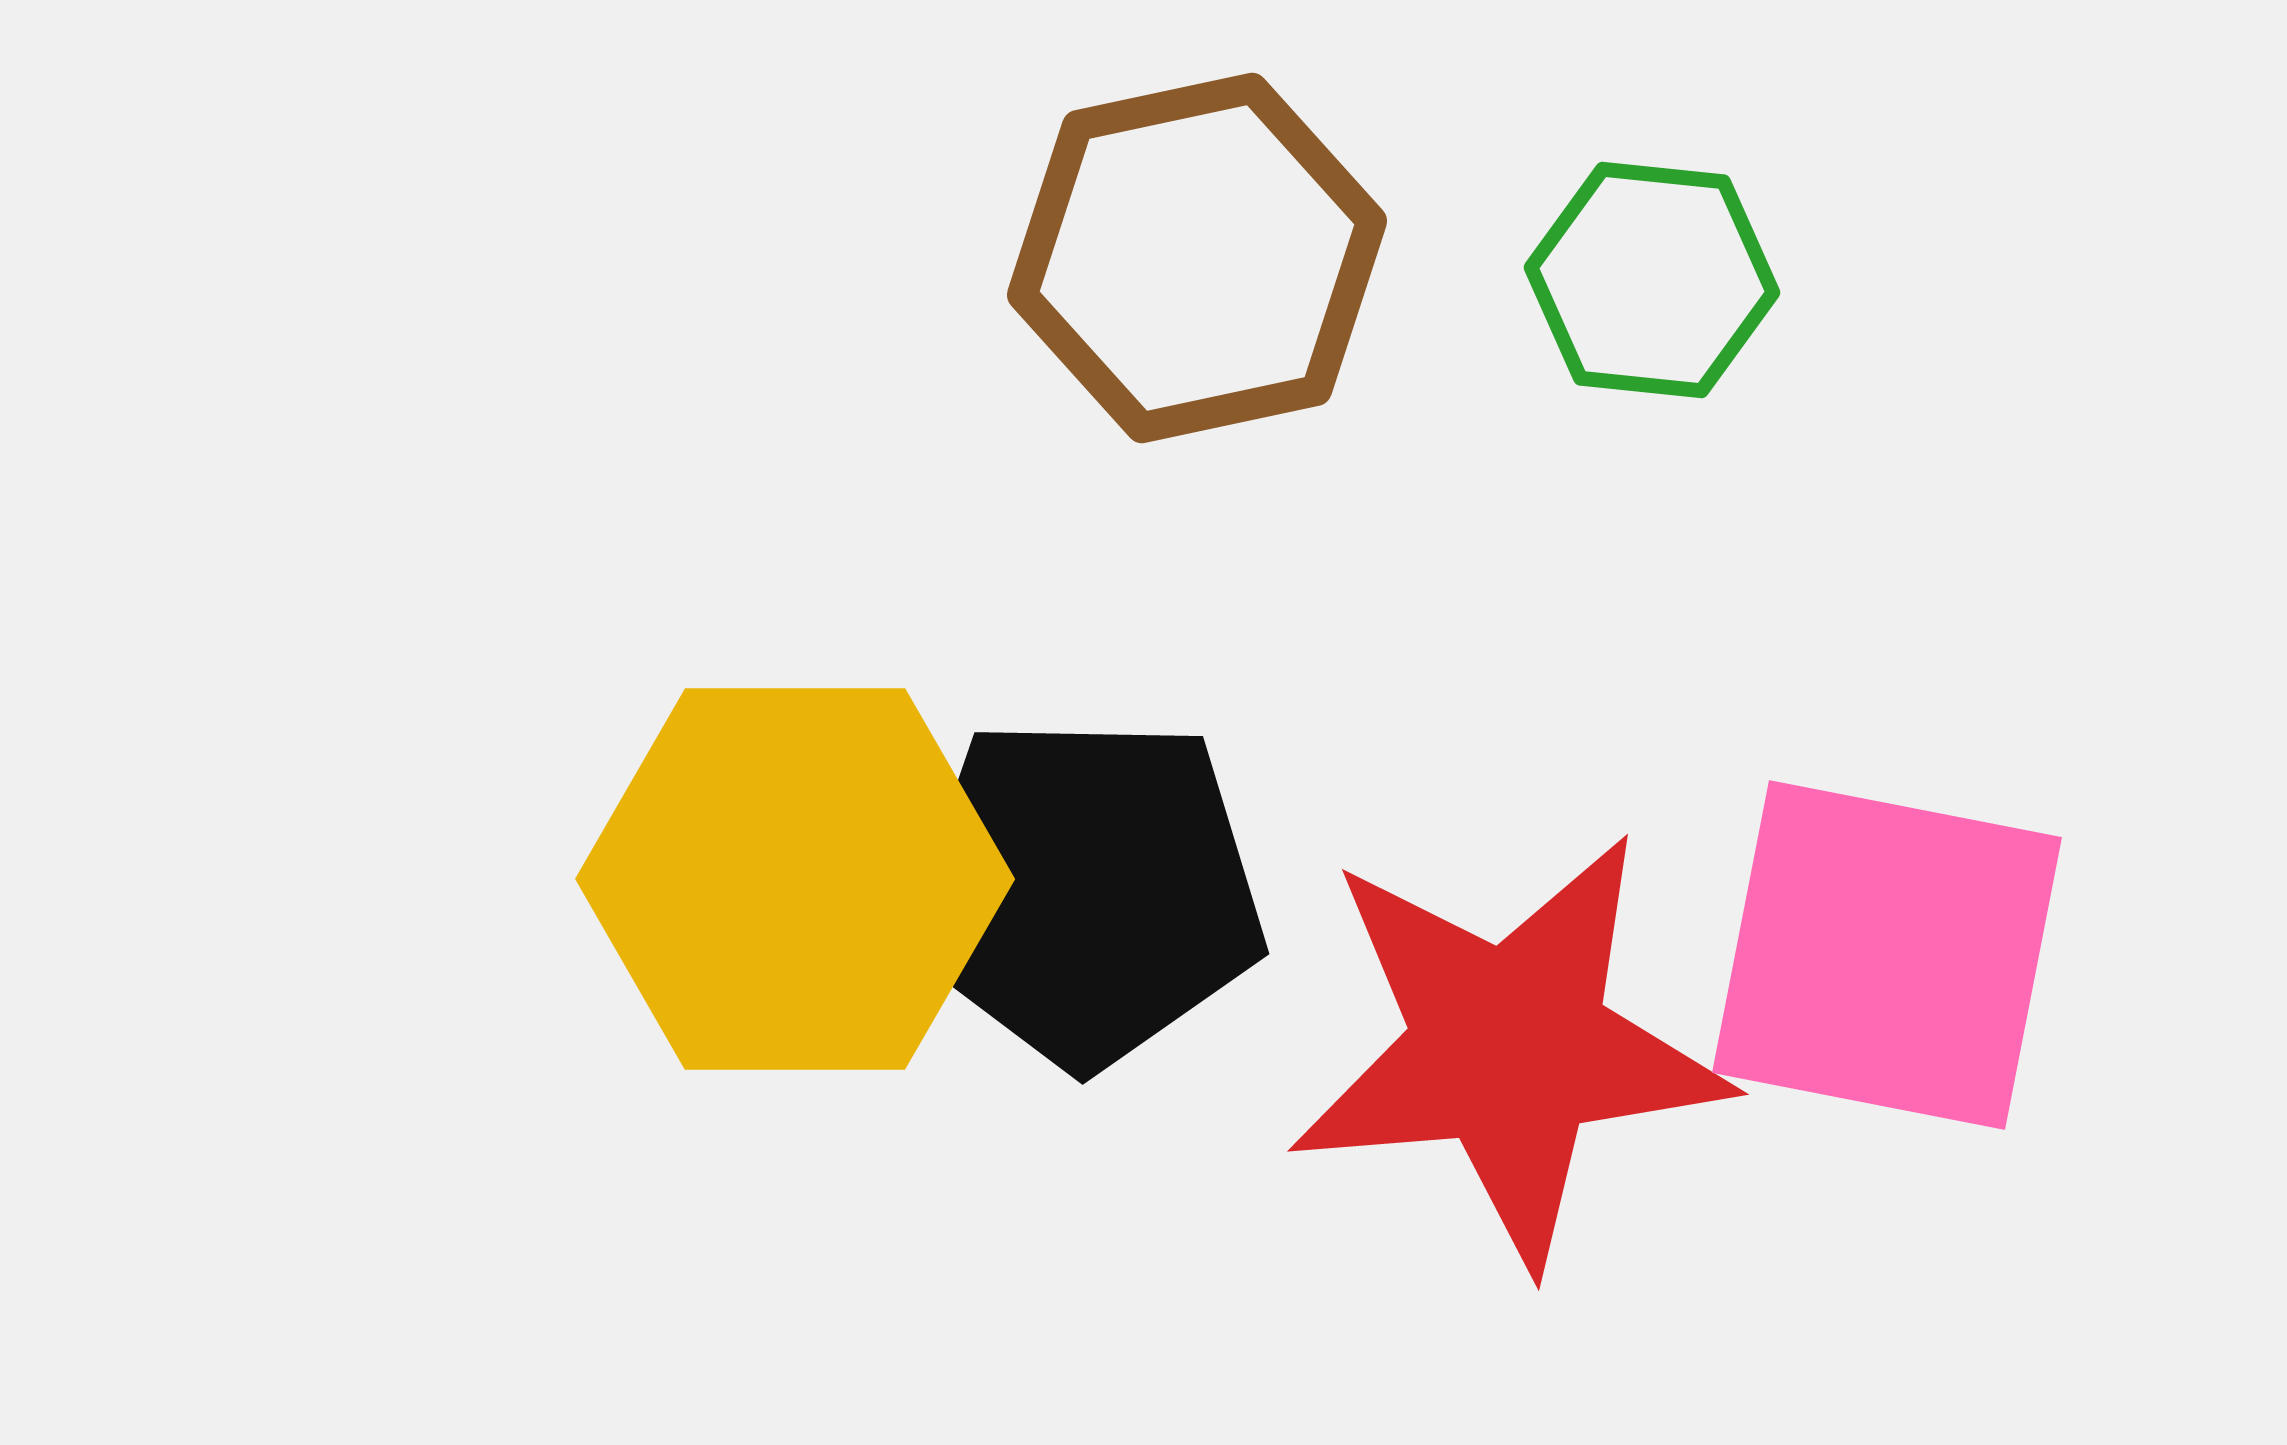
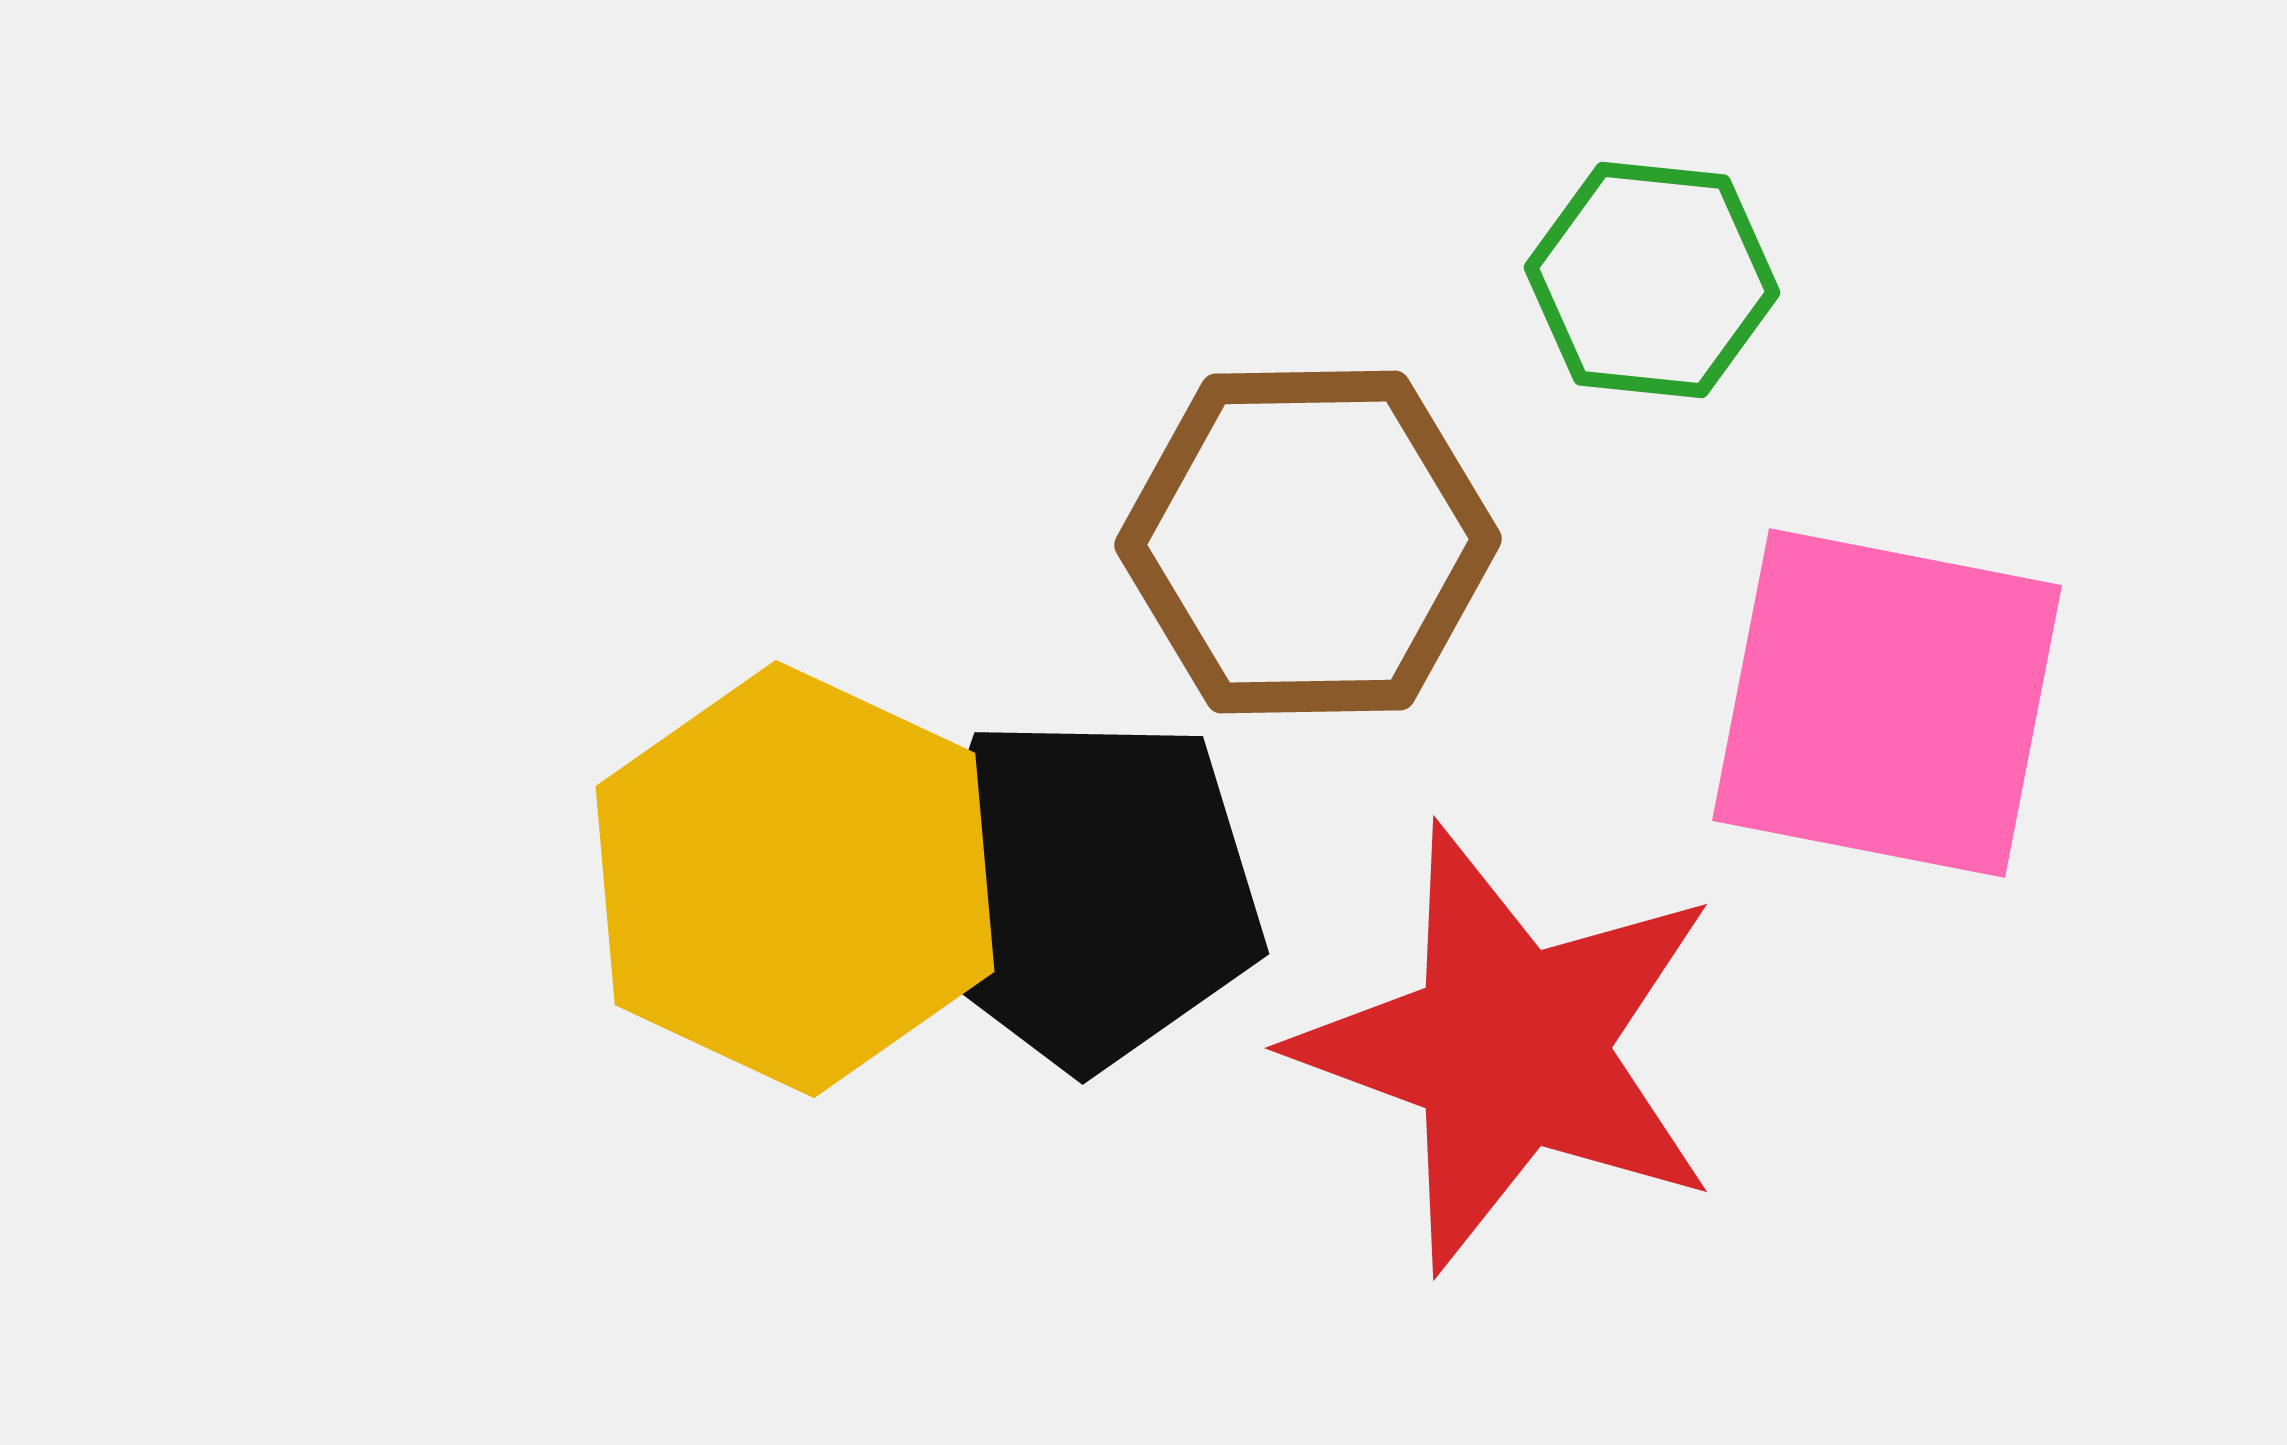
brown hexagon: moved 111 px right, 284 px down; rotated 11 degrees clockwise
yellow hexagon: rotated 25 degrees clockwise
pink square: moved 252 px up
red star: rotated 25 degrees clockwise
